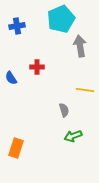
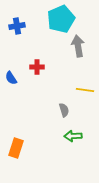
gray arrow: moved 2 px left
green arrow: rotated 18 degrees clockwise
